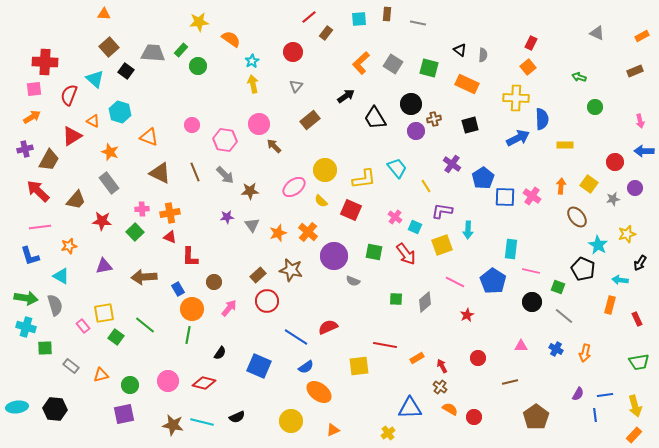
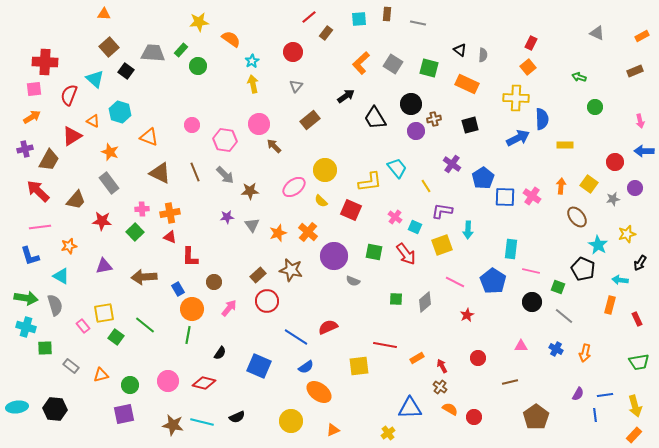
yellow L-shape at (364, 179): moved 6 px right, 3 px down
